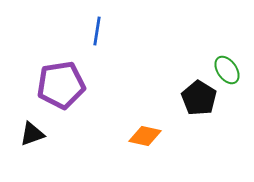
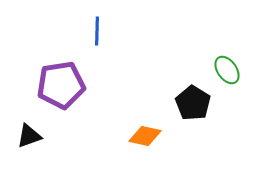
blue line: rotated 8 degrees counterclockwise
black pentagon: moved 6 px left, 5 px down
black triangle: moved 3 px left, 2 px down
